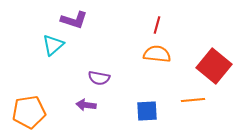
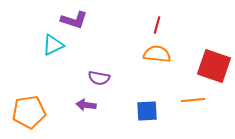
cyan triangle: rotated 15 degrees clockwise
red square: rotated 20 degrees counterclockwise
